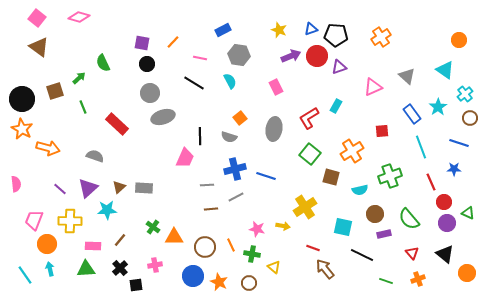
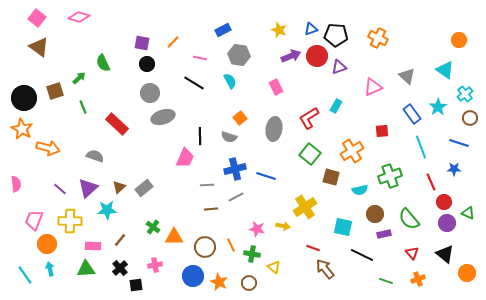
orange cross at (381, 37): moved 3 px left, 1 px down; rotated 30 degrees counterclockwise
black circle at (22, 99): moved 2 px right, 1 px up
gray rectangle at (144, 188): rotated 42 degrees counterclockwise
